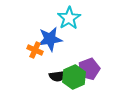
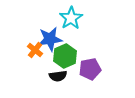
cyan star: moved 2 px right
orange cross: rotated 14 degrees clockwise
purple pentagon: moved 1 px right; rotated 10 degrees clockwise
green hexagon: moved 9 px left, 21 px up
